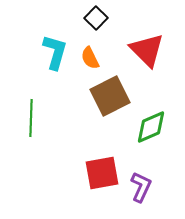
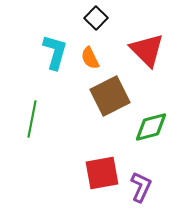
green line: moved 1 px right, 1 px down; rotated 9 degrees clockwise
green diamond: rotated 9 degrees clockwise
